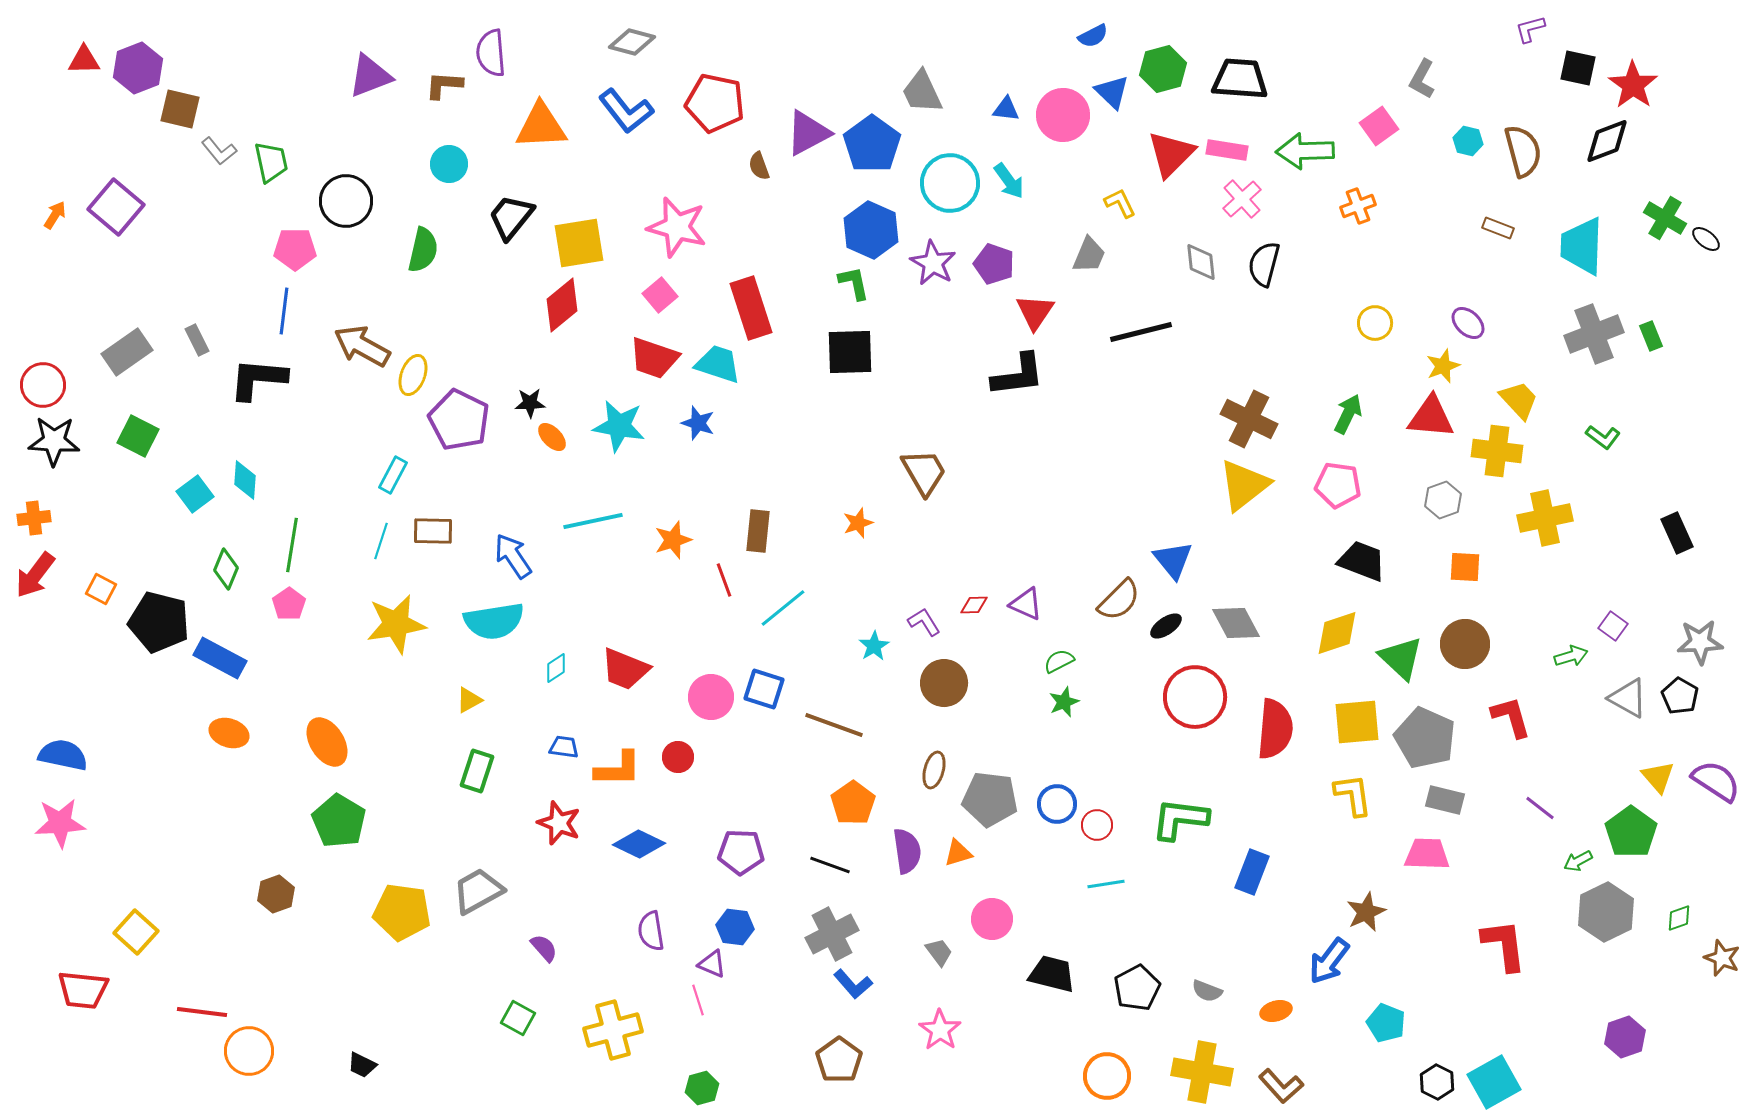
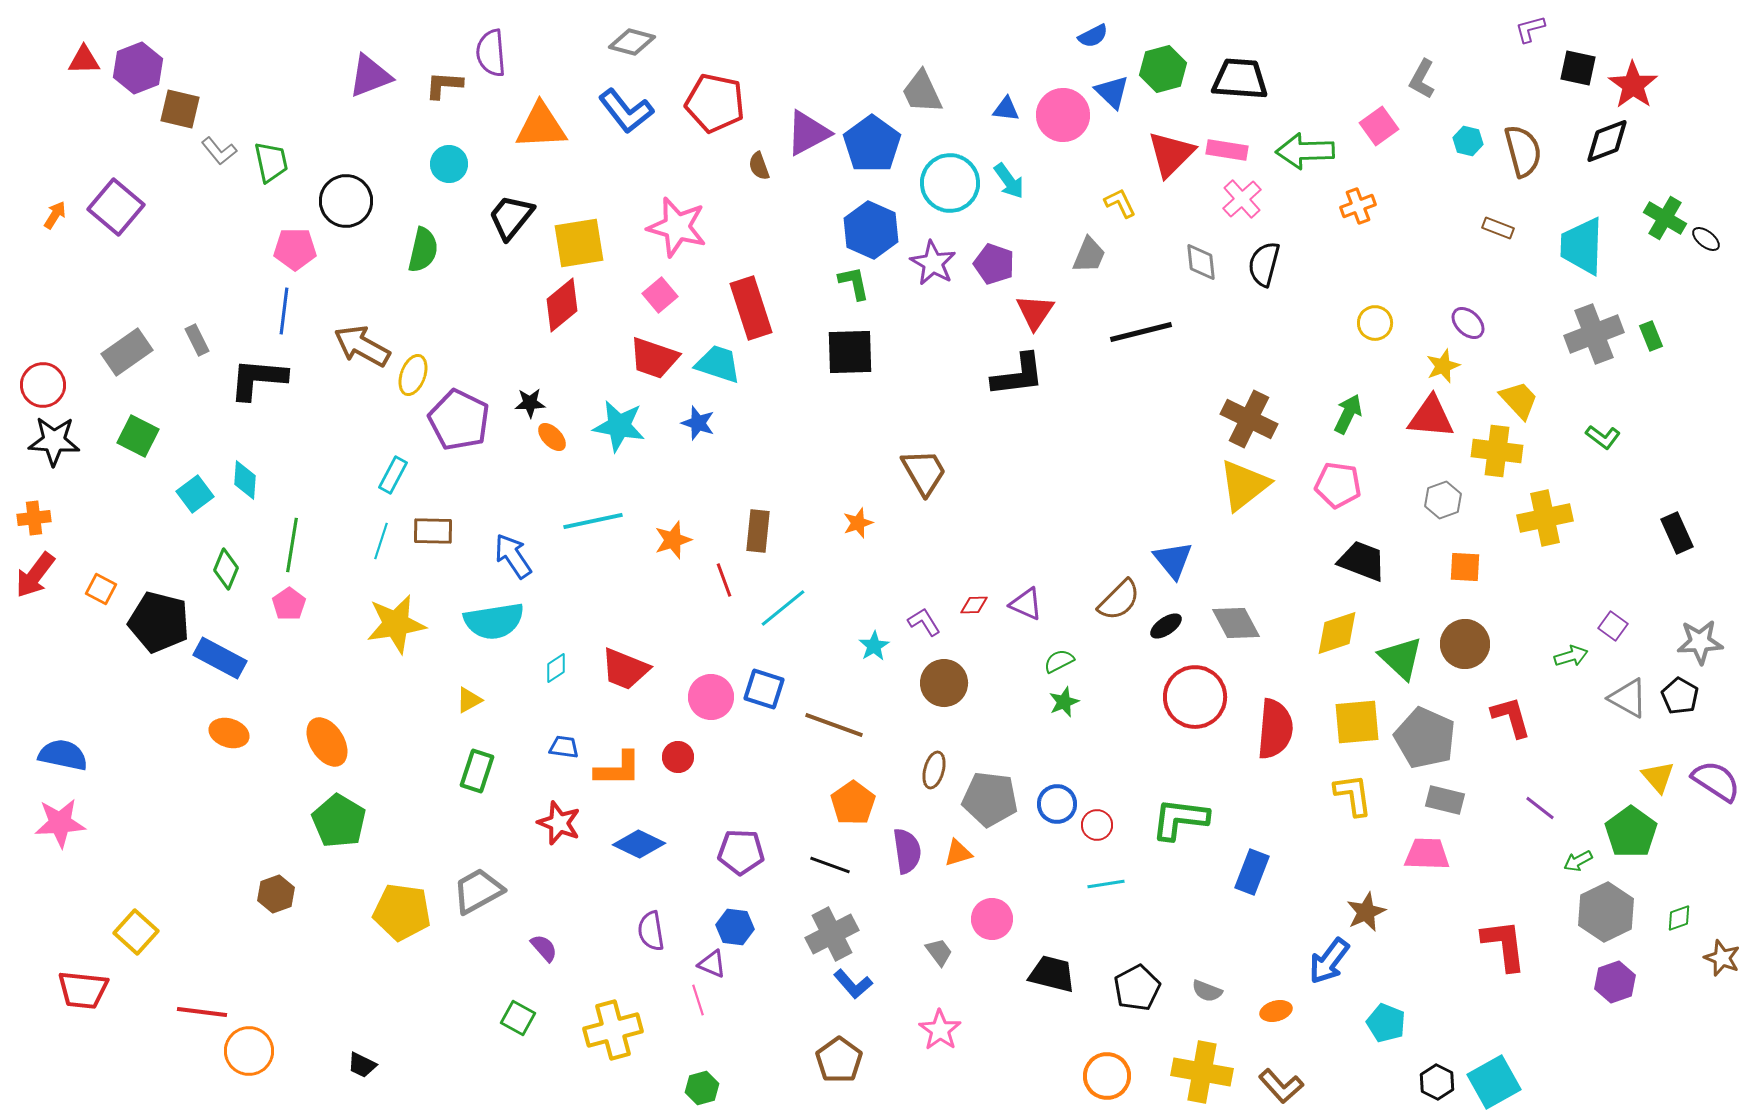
purple hexagon at (1625, 1037): moved 10 px left, 55 px up
